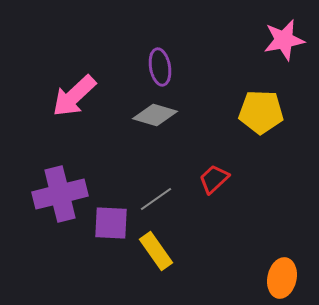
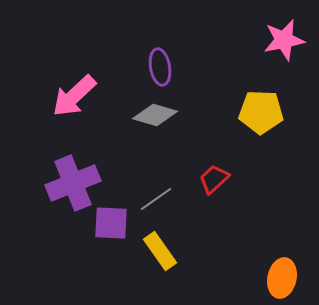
purple cross: moved 13 px right, 11 px up; rotated 8 degrees counterclockwise
yellow rectangle: moved 4 px right
